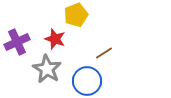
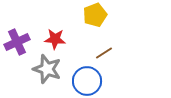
yellow pentagon: moved 19 px right
red star: rotated 15 degrees counterclockwise
gray star: rotated 12 degrees counterclockwise
